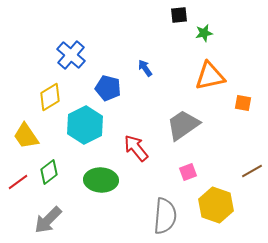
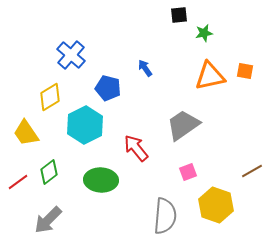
orange square: moved 2 px right, 32 px up
yellow trapezoid: moved 3 px up
